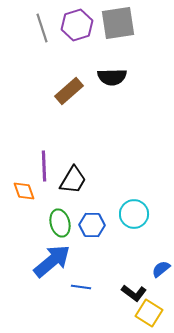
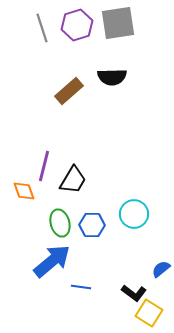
purple line: rotated 16 degrees clockwise
